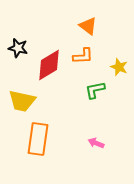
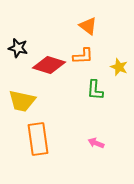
red diamond: rotated 48 degrees clockwise
green L-shape: rotated 75 degrees counterclockwise
orange rectangle: rotated 16 degrees counterclockwise
